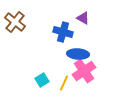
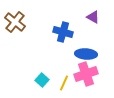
purple triangle: moved 10 px right, 1 px up
blue ellipse: moved 8 px right
pink cross: moved 2 px right, 3 px down; rotated 15 degrees clockwise
cyan square: rotated 16 degrees counterclockwise
